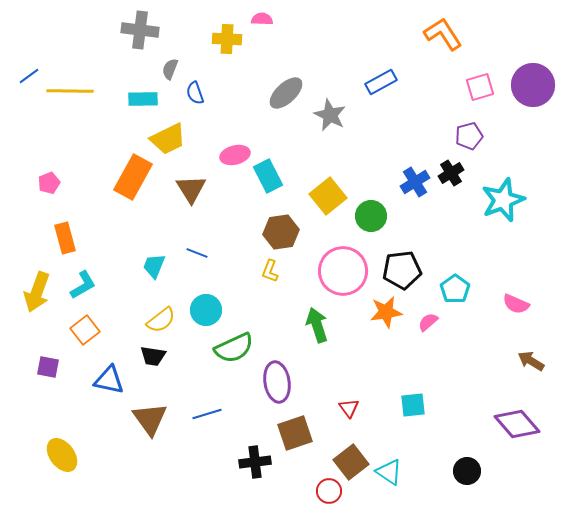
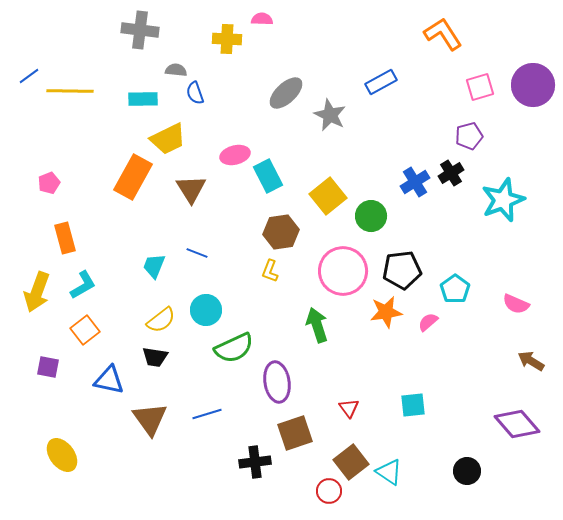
gray semicircle at (170, 69): moved 6 px right, 1 px down; rotated 75 degrees clockwise
black trapezoid at (153, 356): moved 2 px right, 1 px down
